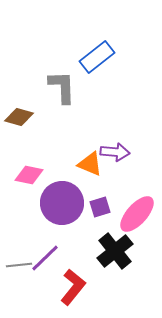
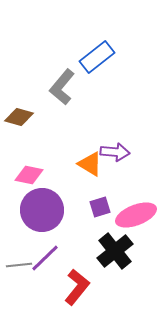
gray L-shape: rotated 138 degrees counterclockwise
orange triangle: rotated 8 degrees clockwise
purple circle: moved 20 px left, 7 px down
pink ellipse: moved 1 px left, 1 px down; rotated 27 degrees clockwise
red L-shape: moved 4 px right
